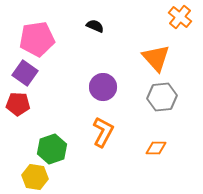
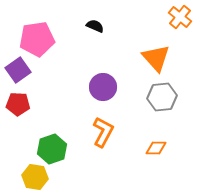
purple square: moved 7 px left, 3 px up; rotated 20 degrees clockwise
